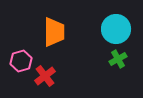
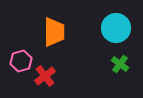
cyan circle: moved 1 px up
green cross: moved 2 px right, 5 px down; rotated 24 degrees counterclockwise
